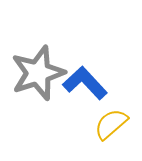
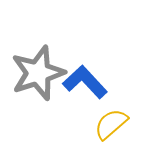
blue L-shape: moved 1 px up
